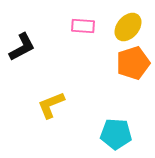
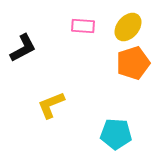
black L-shape: moved 1 px right, 1 px down
